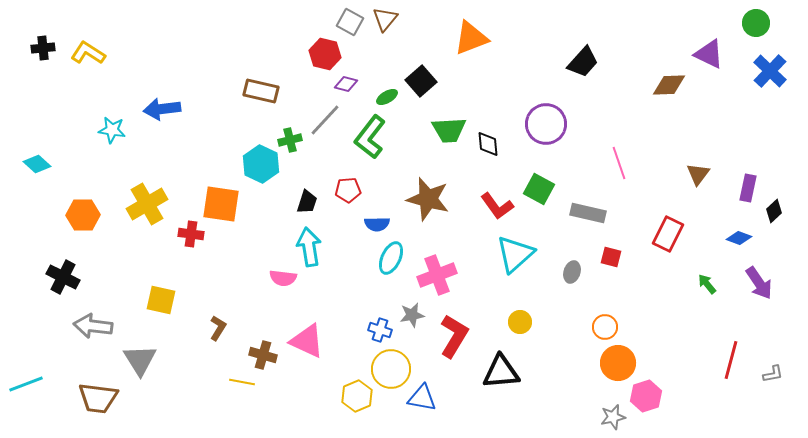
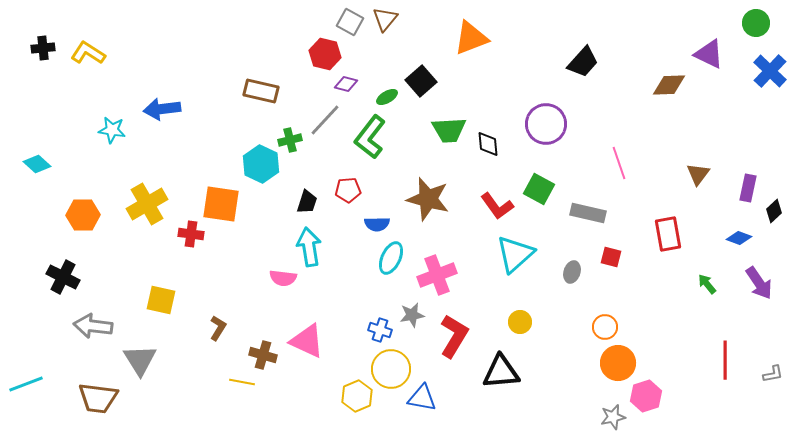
red rectangle at (668, 234): rotated 36 degrees counterclockwise
red line at (731, 360): moved 6 px left; rotated 15 degrees counterclockwise
